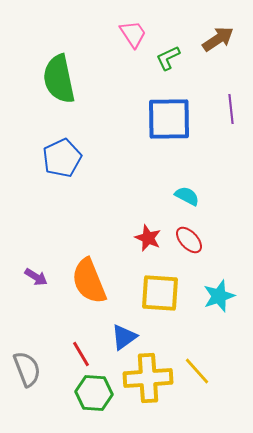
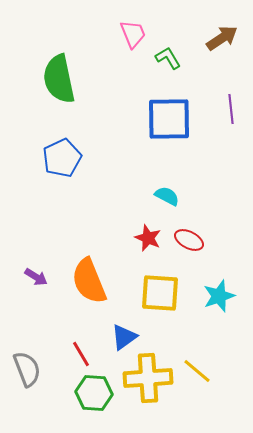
pink trapezoid: rotated 12 degrees clockwise
brown arrow: moved 4 px right, 1 px up
green L-shape: rotated 84 degrees clockwise
cyan semicircle: moved 20 px left
red ellipse: rotated 20 degrees counterclockwise
yellow line: rotated 8 degrees counterclockwise
